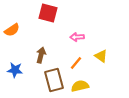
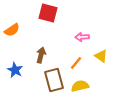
pink arrow: moved 5 px right
blue star: rotated 21 degrees clockwise
